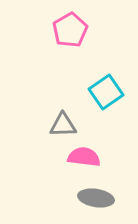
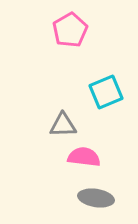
cyan square: rotated 12 degrees clockwise
